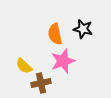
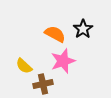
black star: rotated 24 degrees clockwise
orange semicircle: rotated 130 degrees clockwise
brown cross: moved 2 px right, 1 px down
